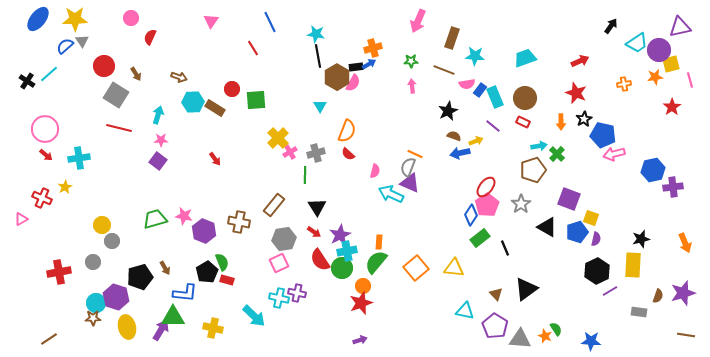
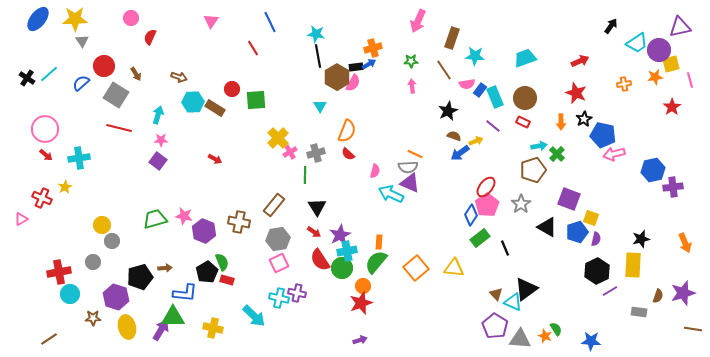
blue semicircle at (65, 46): moved 16 px right, 37 px down
brown line at (444, 70): rotated 35 degrees clockwise
black cross at (27, 81): moved 3 px up
blue arrow at (460, 153): rotated 24 degrees counterclockwise
red arrow at (215, 159): rotated 24 degrees counterclockwise
gray semicircle at (408, 167): rotated 114 degrees counterclockwise
gray hexagon at (284, 239): moved 6 px left
brown arrow at (165, 268): rotated 64 degrees counterclockwise
cyan circle at (96, 303): moved 26 px left, 9 px up
cyan triangle at (465, 311): moved 48 px right, 9 px up; rotated 12 degrees clockwise
brown line at (686, 335): moved 7 px right, 6 px up
